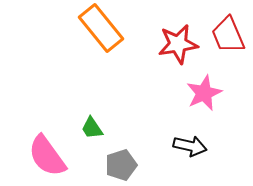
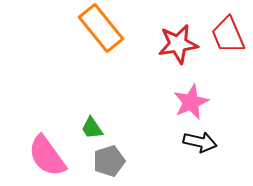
pink star: moved 13 px left, 9 px down
black arrow: moved 10 px right, 4 px up
gray pentagon: moved 12 px left, 4 px up
